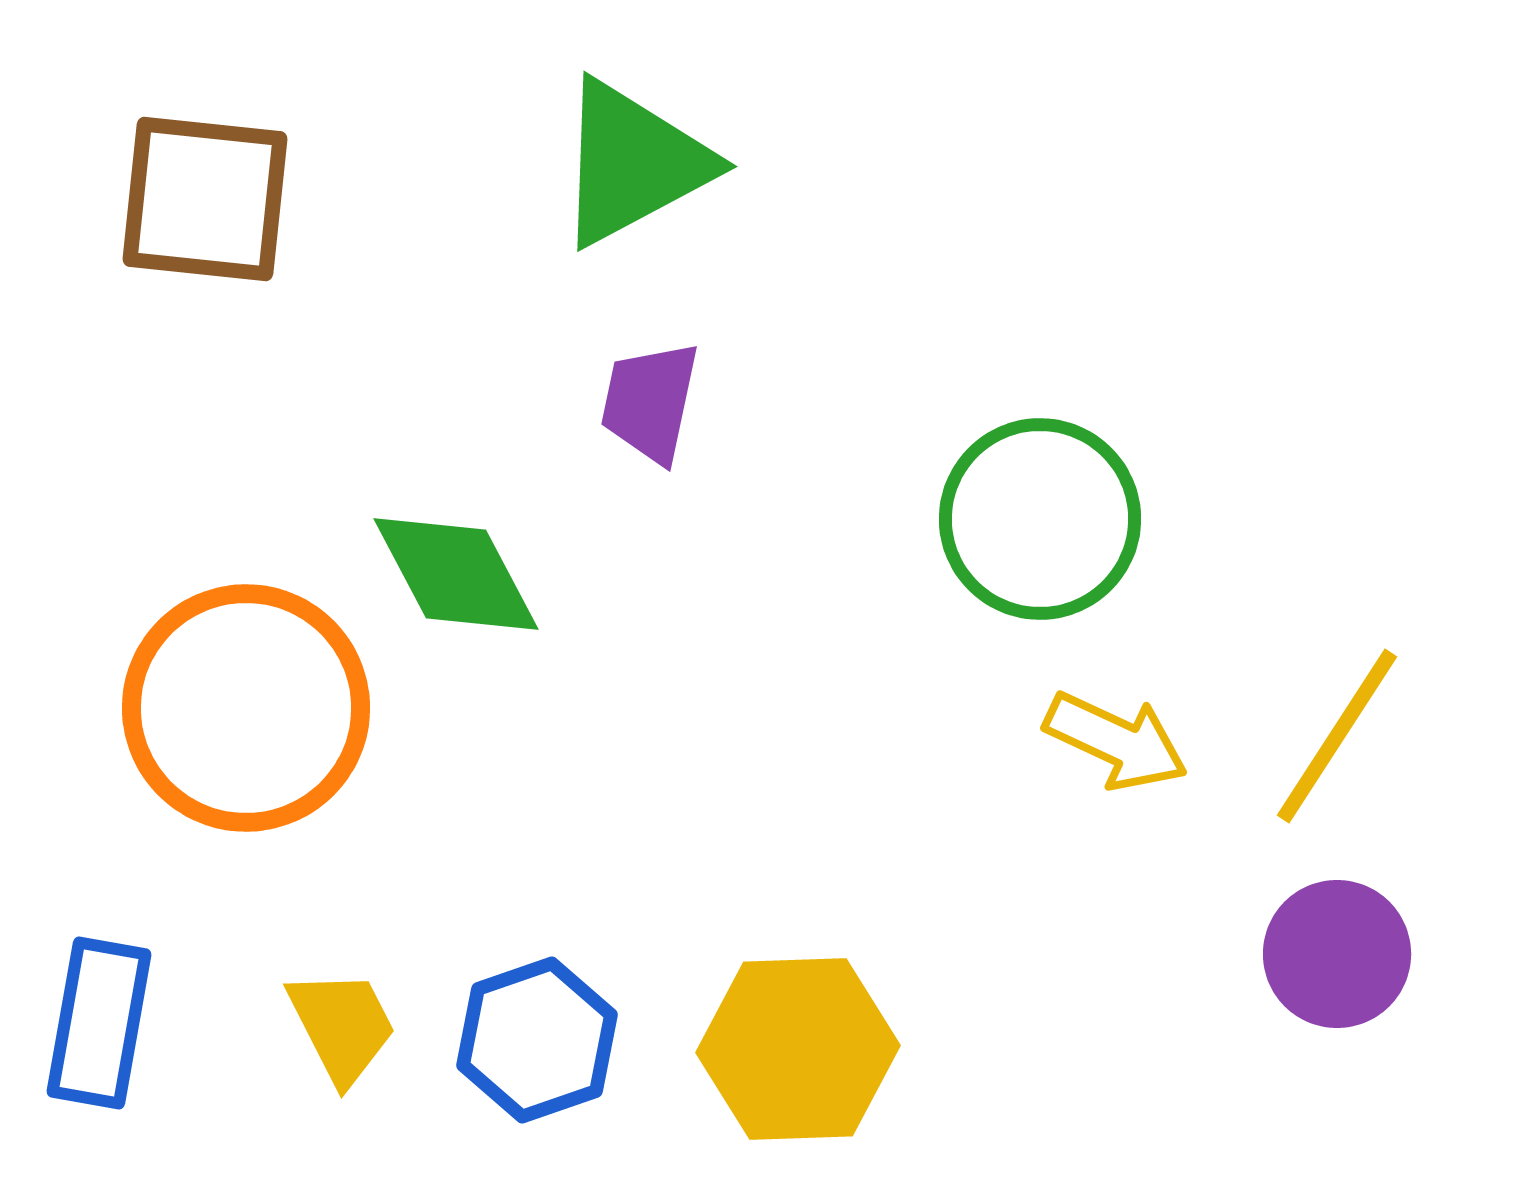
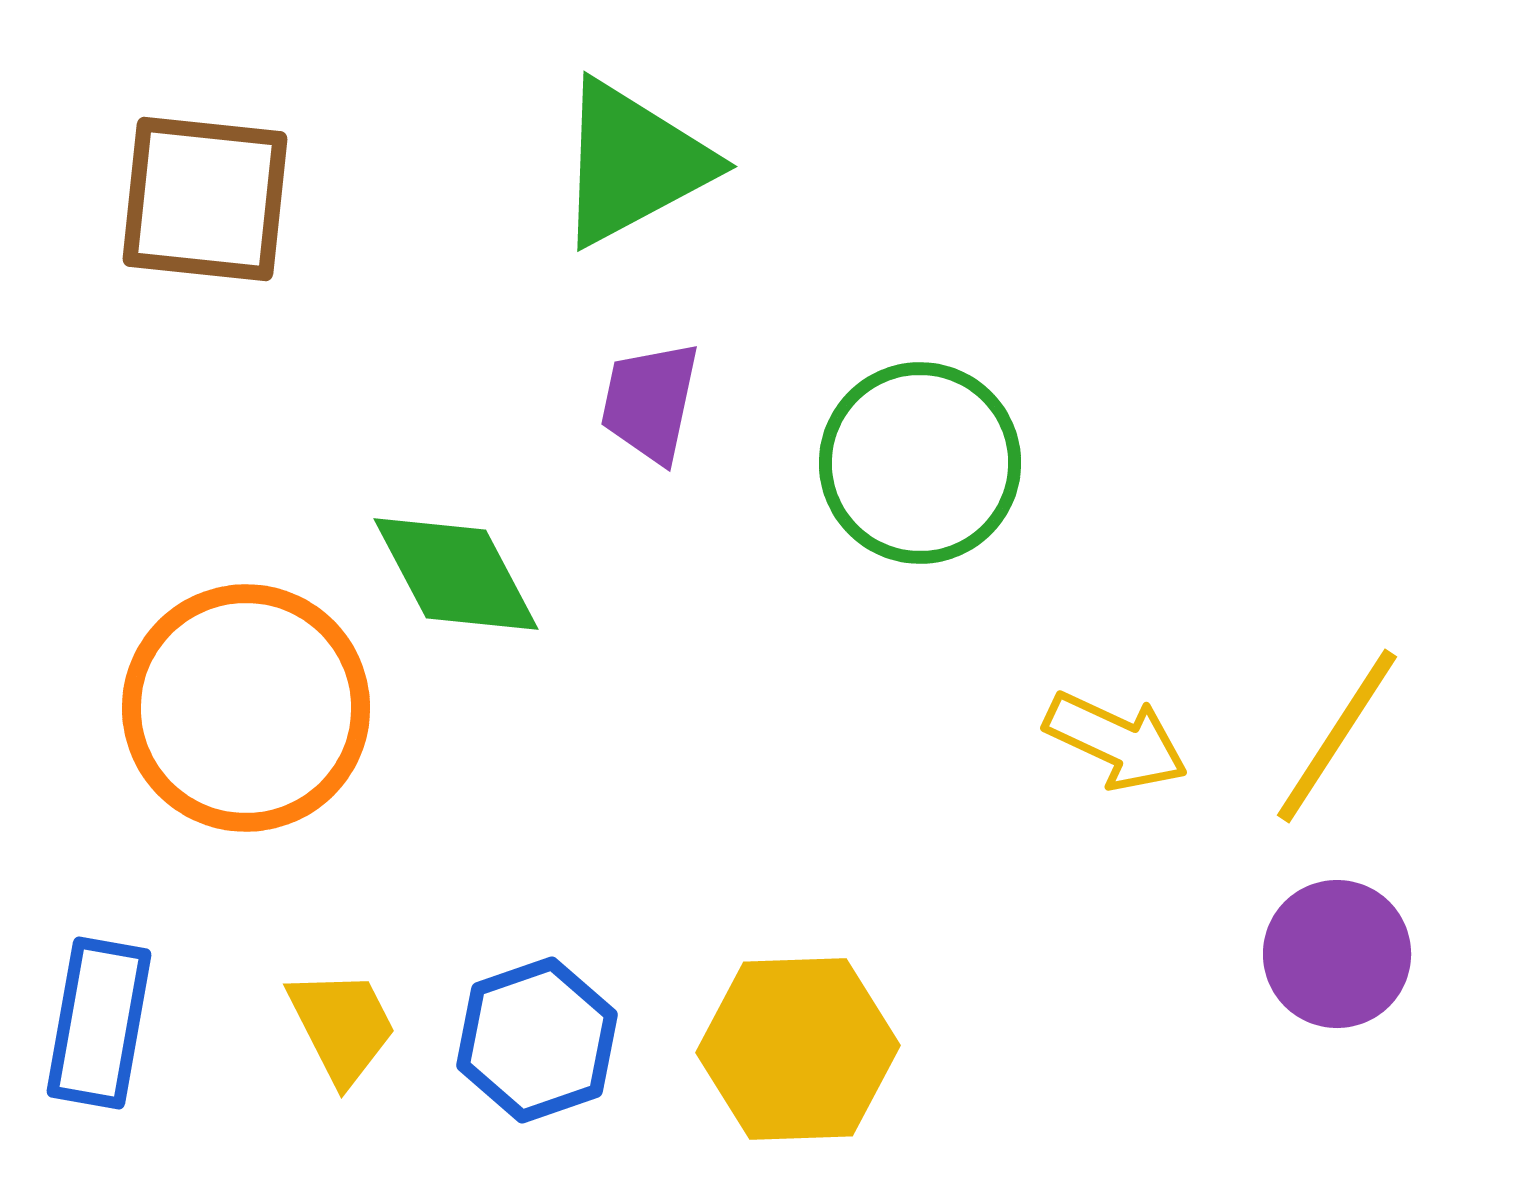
green circle: moved 120 px left, 56 px up
